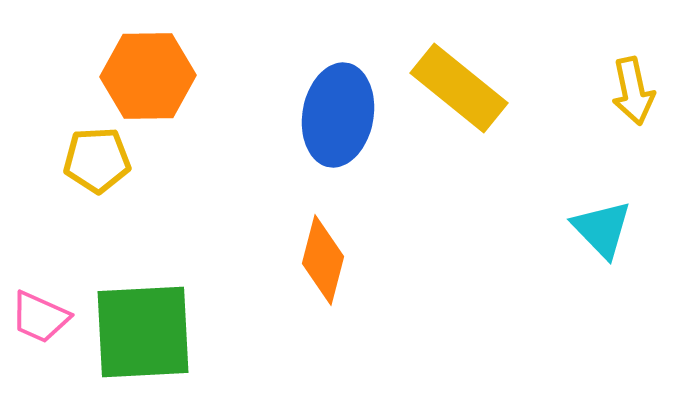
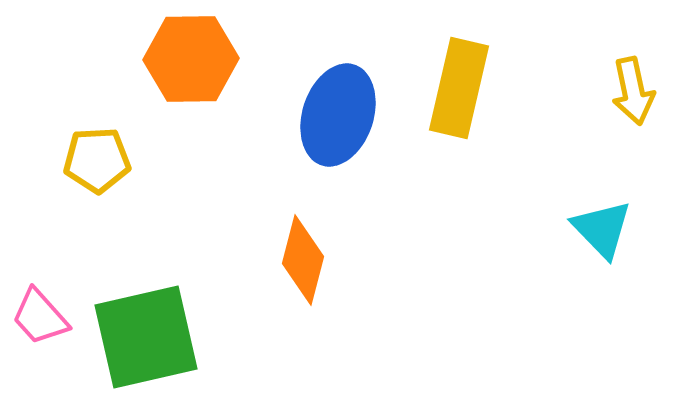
orange hexagon: moved 43 px right, 17 px up
yellow rectangle: rotated 64 degrees clockwise
blue ellipse: rotated 8 degrees clockwise
orange diamond: moved 20 px left
pink trapezoid: rotated 24 degrees clockwise
green square: moved 3 px right, 5 px down; rotated 10 degrees counterclockwise
